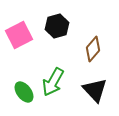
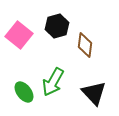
pink square: rotated 24 degrees counterclockwise
brown diamond: moved 8 px left, 4 px up; rotated 35 degrees counterclockwise
black triangle: moved 1 px left, 3 px down
